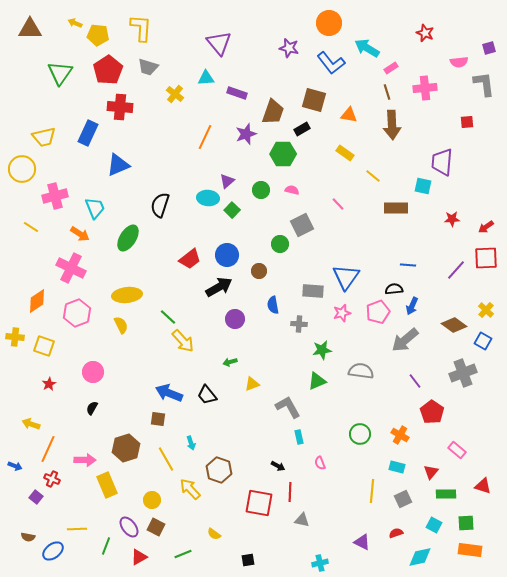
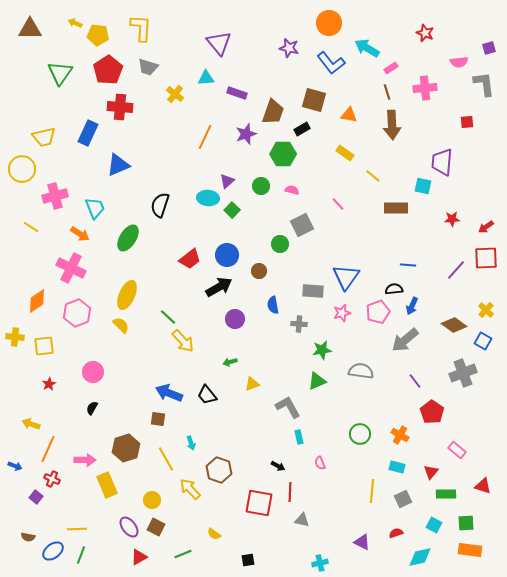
green circle at (261, 190): moved 4 px up
yellow ellipse at (127, 295): rotated 60 degrees counterclockwise
yellow semicircle at (121, 325): rotated 18 degrees counterclockwise
yellow square at (44, 346): rotated 25 degrees counterclockwise
green line at (106, 546): moved 25 px left, 9 px down
